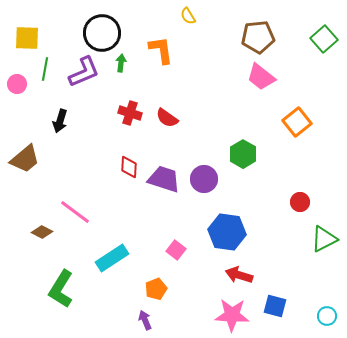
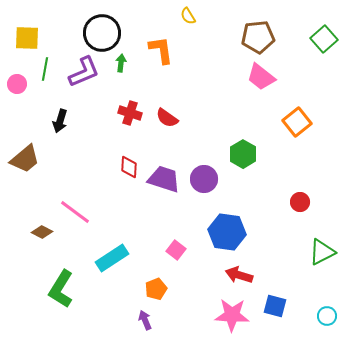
green triangle: moved 2 px left, 13 px down
